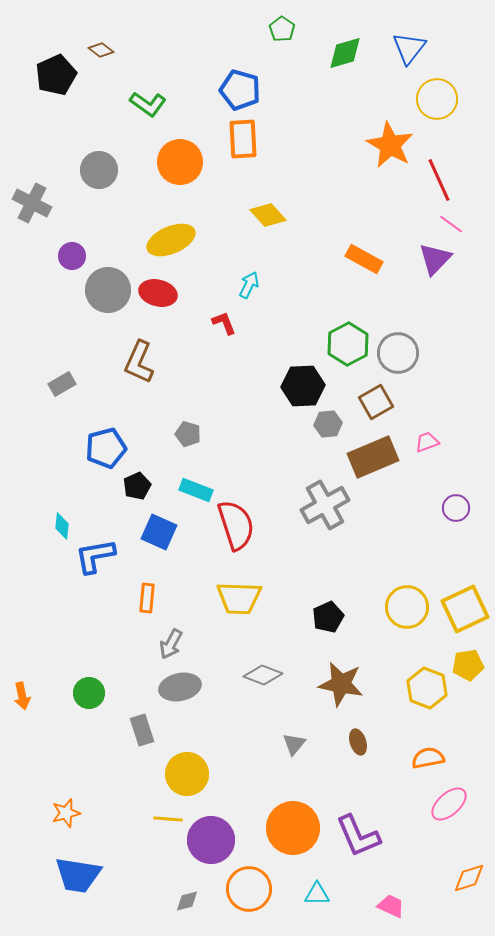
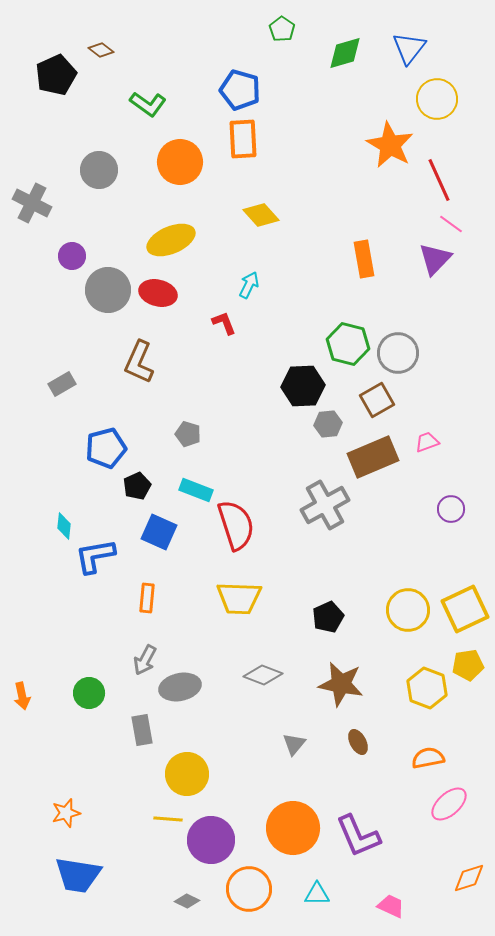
yellow diamond at (268, 215): moved 7 px left
orange rectangle at (364, 259): rotated 51 degrees clockwise
green hexagon at (348, 344): rotated 18 degrees counterclockwise
brown square at (376, 402): moved 1 px right, 2 px up
purple circle at (456, 508): moved 5 px left, 1 px down
cyan diamond at (62, 526): moved 2 px right
yellow circle at (407, 607): moved 1 px right, 3 px down
gray arrow at (171, 644): moved 26 px left, 16 px down
gray rectangle at (142, 730): rotated 8 degrees clockwise
brown ellipse at (358, 742): rotated 10 degrees counterclockwise
gray diamond at (187, 901): rotated 40 degrees clockwise
